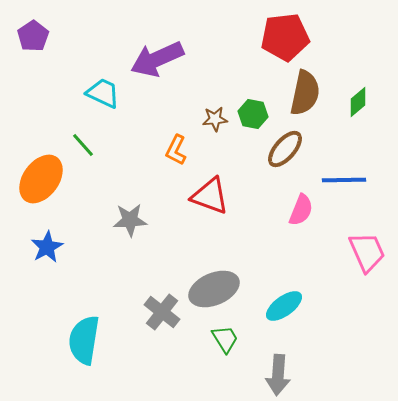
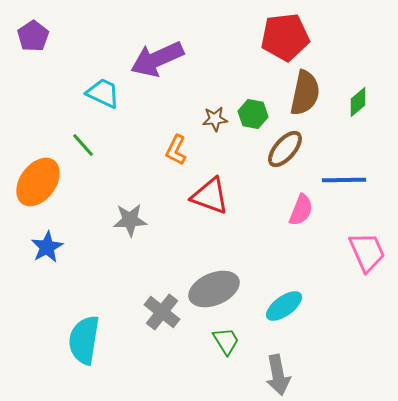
orange ellipse: moved 3 px left, 3 px down
green trapezoid: moved 1 px right, 2 px down
gray arrow: rotated 15 degrees counterclockwise
